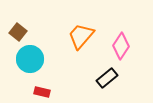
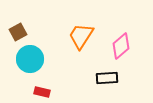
brown square: rotated 24 degrees clockwise
orange trapezoid: rotated 8 degrees counterclockwise
pink diamond: rotated 16 degrees clockwise
black rectangle: rotated 35 degrees clockwise
